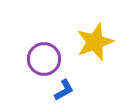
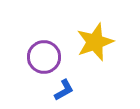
purple circle: moved 2 px up
